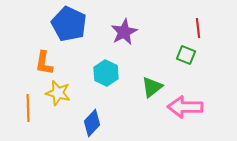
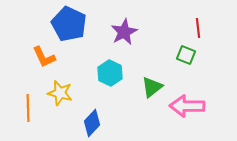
orange L-shape: moved 6 px up; rotated 35 degrees counterclockwise
cyan hexagon: moved 4 px right
yellow star: moved 2 px right
pink arrow: moved 2 px right, 1 px up
